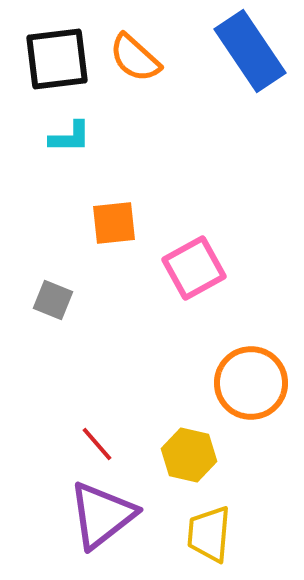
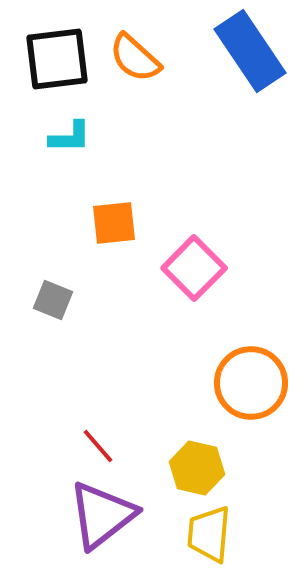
pink square: rotated 16 degrees counterclockwise
red line: moved 1 px right, 2 px down
yellow hexagon: moved 8 px right, 13 px down
